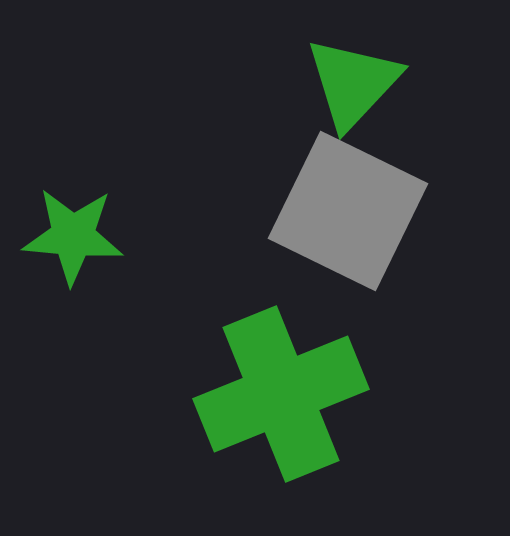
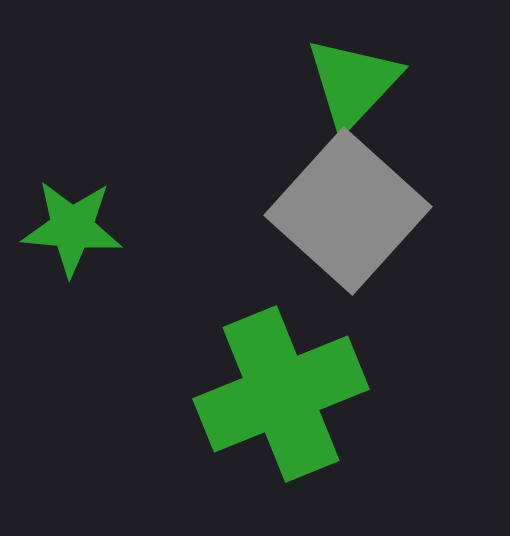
gray square: rotated 16 degrees clockwise
green star: moved 1 px left, 8 px up
